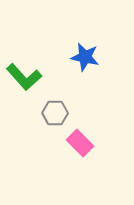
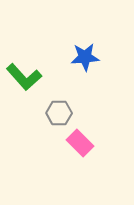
blue star: rotated 16 degrees counterclockwise
gray hexagon: moved 4 px right
